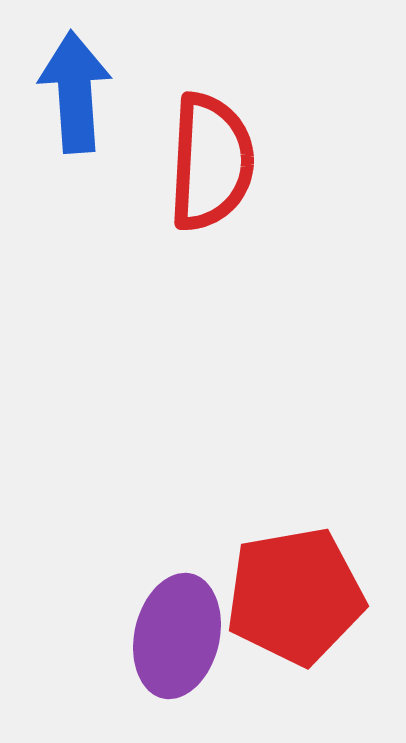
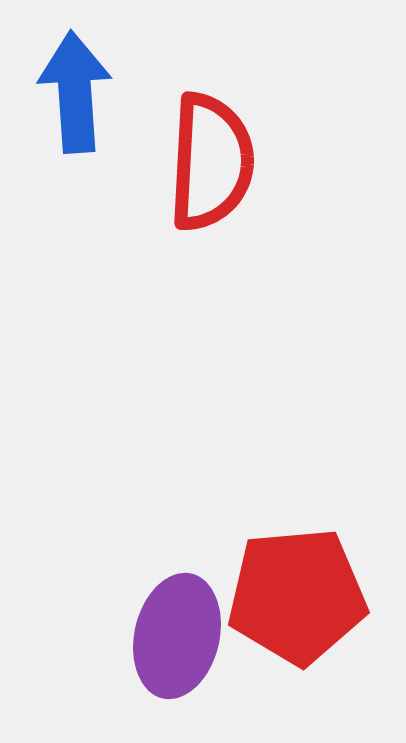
red pentagon: moved 2 px right; rotated 5 degrees clockwise
